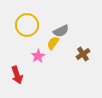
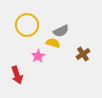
yellow semicircle: rotated 72 degrees clockwise
